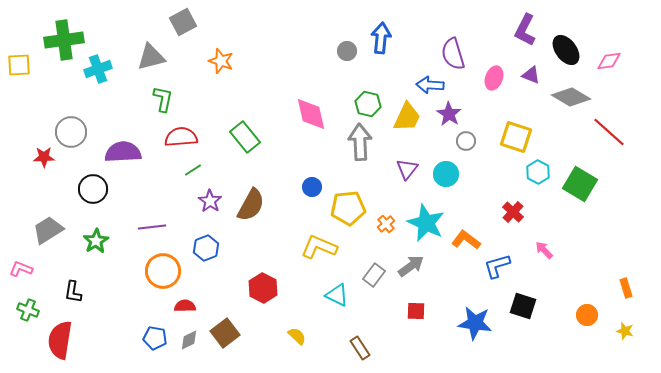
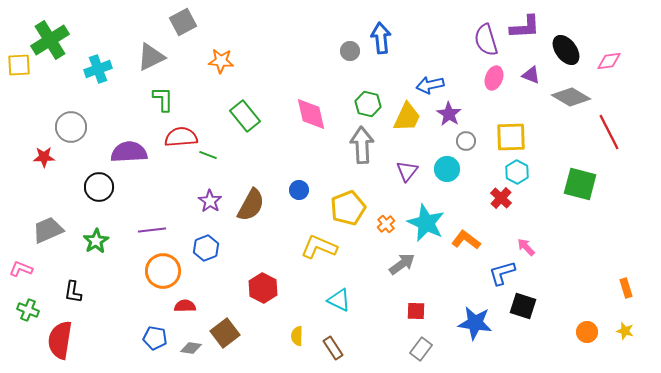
purple L-shape at (525, 30): moved 3 px up; rotated 120 degrees counterclockwise
blue arrow at (381, 38): rotated 12 degrees counterclockwise
green cross at (64, 40): moved 14 px left; rotated 24 degrees counterclockwise
gray circle at (347, 51): moved 3 px right
purple semicircle at (453, 54): moved 33 px right, 14 px up
gray triangle at (151, 57): rotated 12 degrees counterclockwise
orange star at (221, 61): rotated 15 degrees counterclockwise
blue arrow at (430, 85): rotated 16 degrees counterclockwise
green L-shape at (163, 99): rotated 12 degrees counterclockwise
gray circle at (71, 132): moved 5 px up
red line at (609, 132): rotated 21 degrees clockwise
green rectangle at (245, 137): moved 21 px up
yellow square at (516, 137): moved 5 px left; rotated 20 degrees counterclockwise
gray arrow at (360, 142): moved 2 px right, 3 px down
purple semicircle at (123, 152): moved 6 px right
purple triangle at (407, 169): moved 2 px down
green line at (193, 170): moved 15 px right, 15 px up; rotated 54 degrees clockwise
cyan hexagon at (538, 172): moved 21 px left
cyan circle at (446, 174): moved 1 px right, 5 px up
green square at (580, 184): rotated 16 degrees counterclockwise
blue circle at (312, 187): moved 13 px left, 3 px down
black circle at (93, 189): moved 6 px right, 2 px up
yellow pentagon at (348, 208): rotated 16 degrees counterclockwise
red cross at (513, 212): moved 12 px left, 14 px up
purple line at (152, 227): moved 3 px down
gray trapezoid at (48, 230): rotated 8 degrees clockwise
pink arrow at (544, 250): moved 18 px left, 3 px up
gray arrow at (411, 266): moved 9 px left, 2 px up
blue L-shape at (497, 266): moved 5 px right, 7 px down
gray rectangle at (374, 275): moved 47 px right, 74 px down
cyan triangle at (337, 295): moved 2 px right, 5 px down
orange circle at (587, 315): moved 17 px down
yellow semicircle at (297, 336): rotated 132 degrees counterclockwise
gray diamond at (189, 340): moved 2 px right, 8 px down; rotated 35 degrees clockwise
brown rectangle at (360, 348): moved 27 px left
